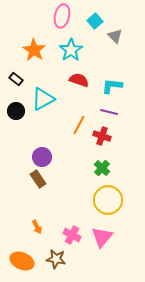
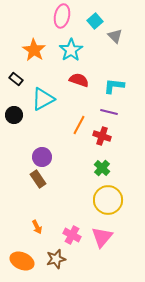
cyan L-shape: moved 2 px right
black circle: moved 2 px left, 4 px down
brown star: rotated 24 degrees counterclockwise
